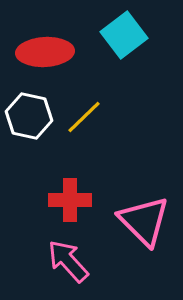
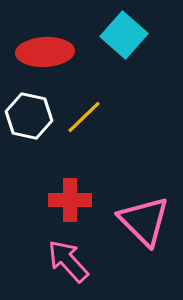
cyan square: rotated 12 degrees counterclockwise
